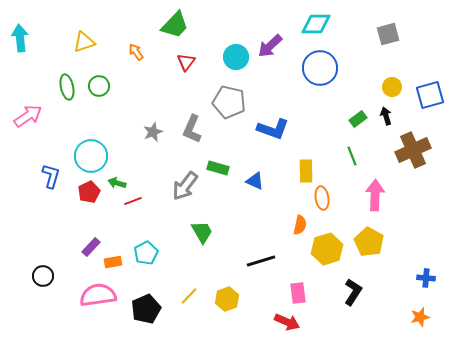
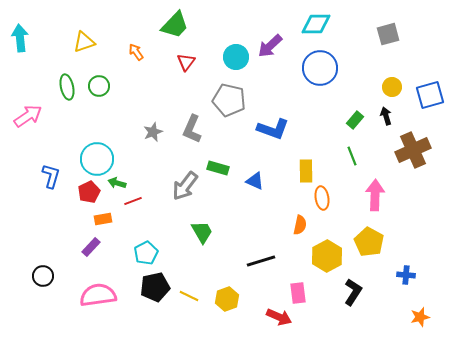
gray pentagon at (229, 102): moved 2 px up
green rectangle at (358, 119): moved 3 px left, 1 px down; rotated 12 degrees counterclockwise
cyan circle at (91, 156): moved 6 px right, 3 px down
yellow hexagon at (327, 249): moved 7 px down; rotated 12 degrees counterclockwise
orange rectangle at (113, 262): moved 10 px left, 43 px up
blue cross at (426, 278): moved 20 px left, 3 px up
yellow line at (189, 296): rotated 72 degrees clockwise
black pentagon at (146, 309): moved 9 px right, 22 px up; rotated 12 degrees clockwise
red arrow at (287, 322): moved 8 px left, 5 px up
